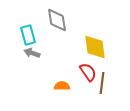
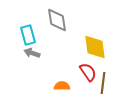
brown line: moved 1 px right
